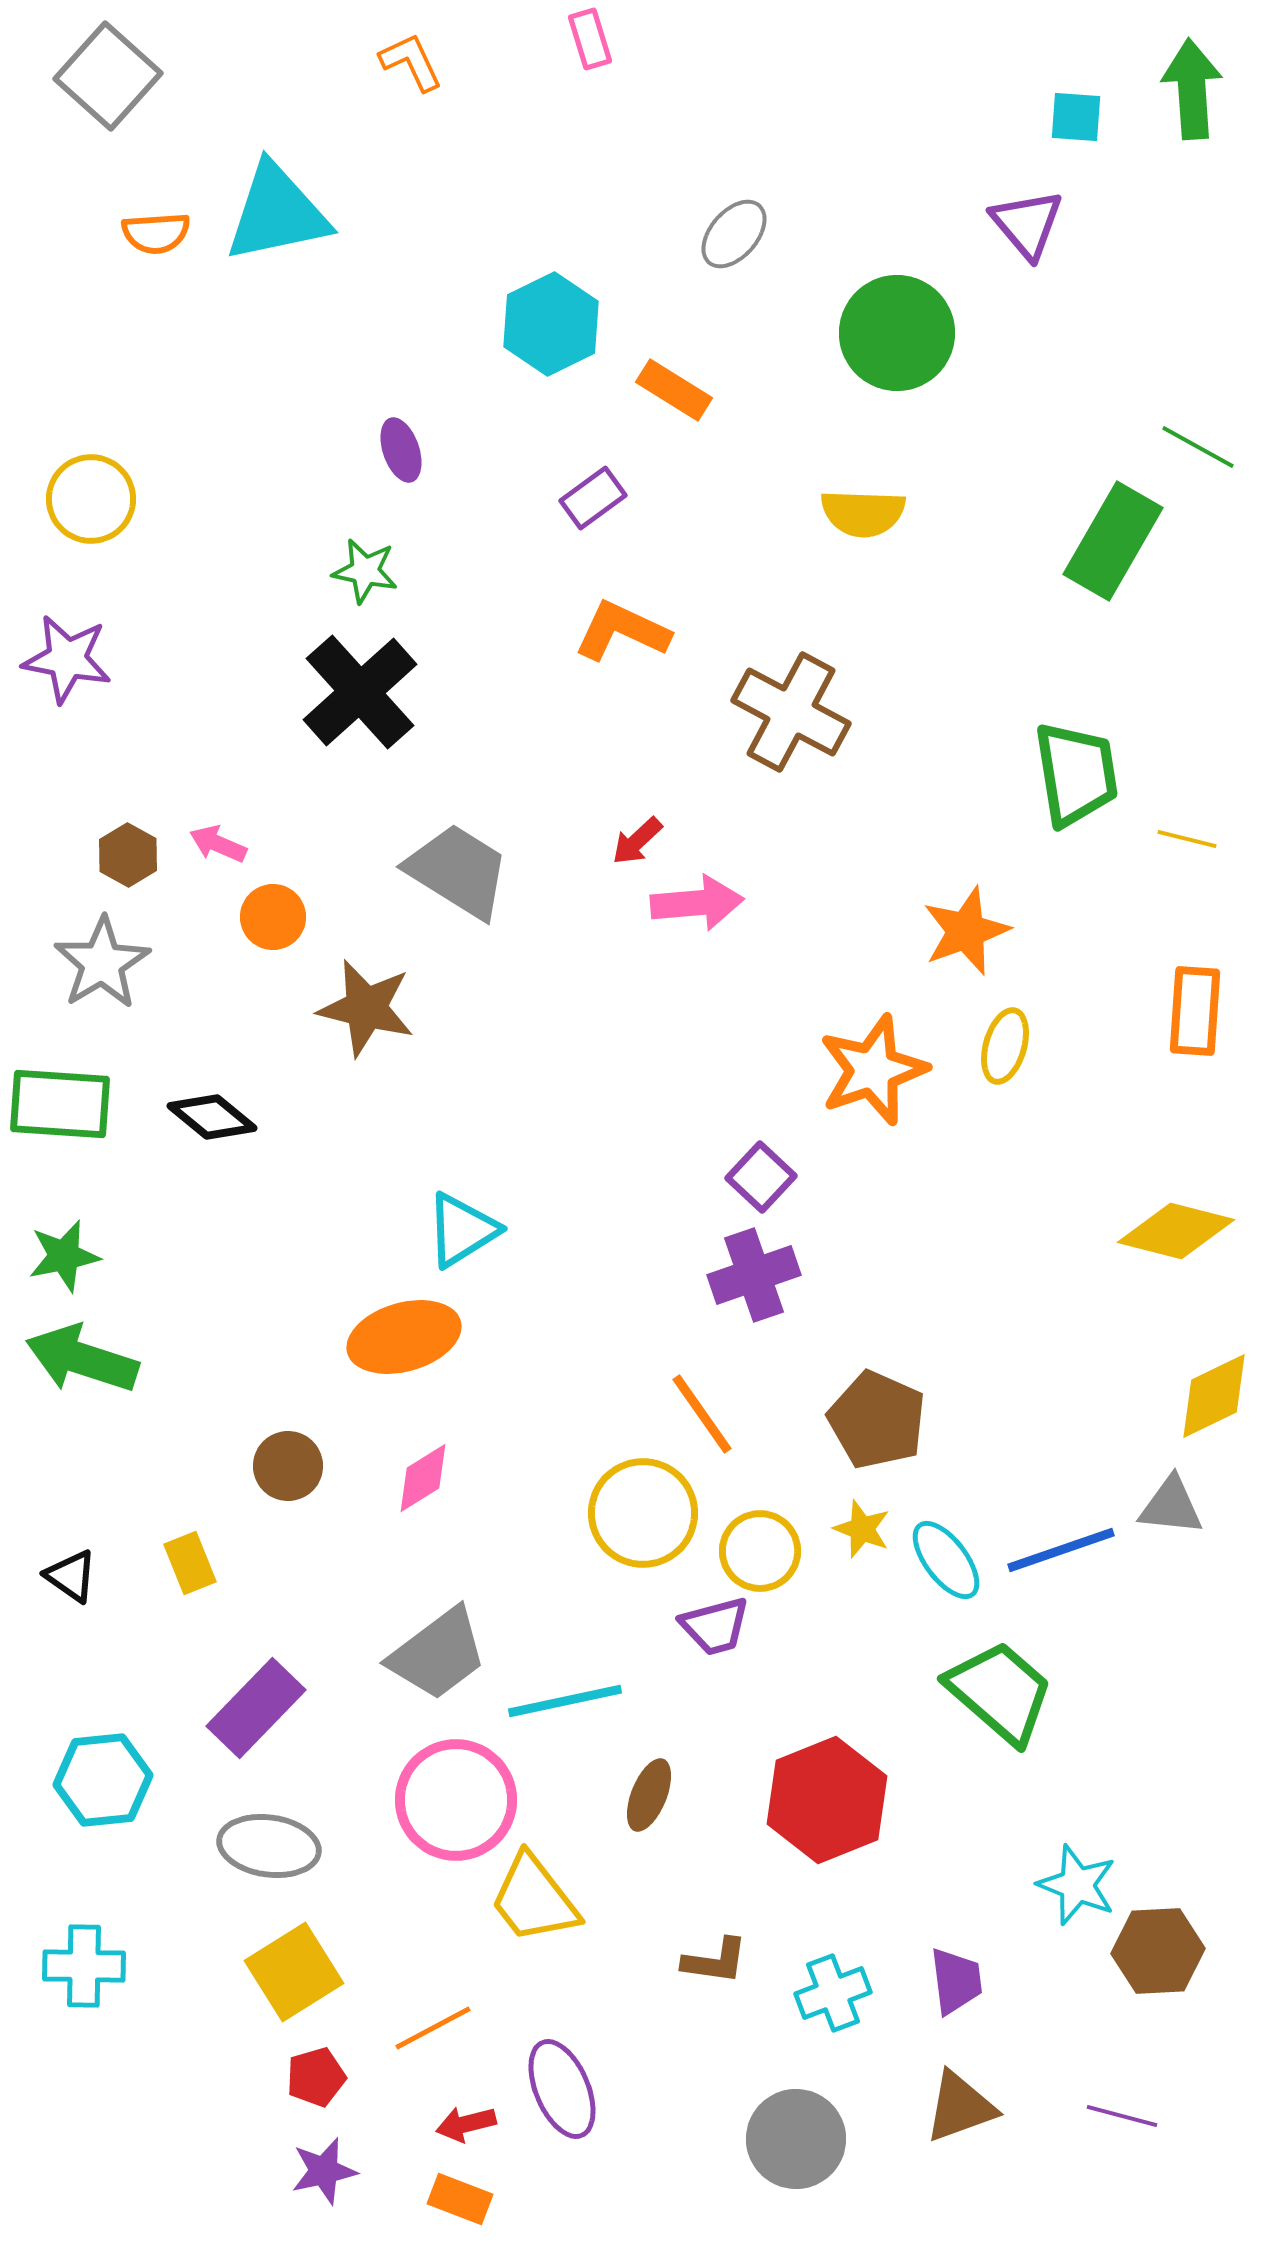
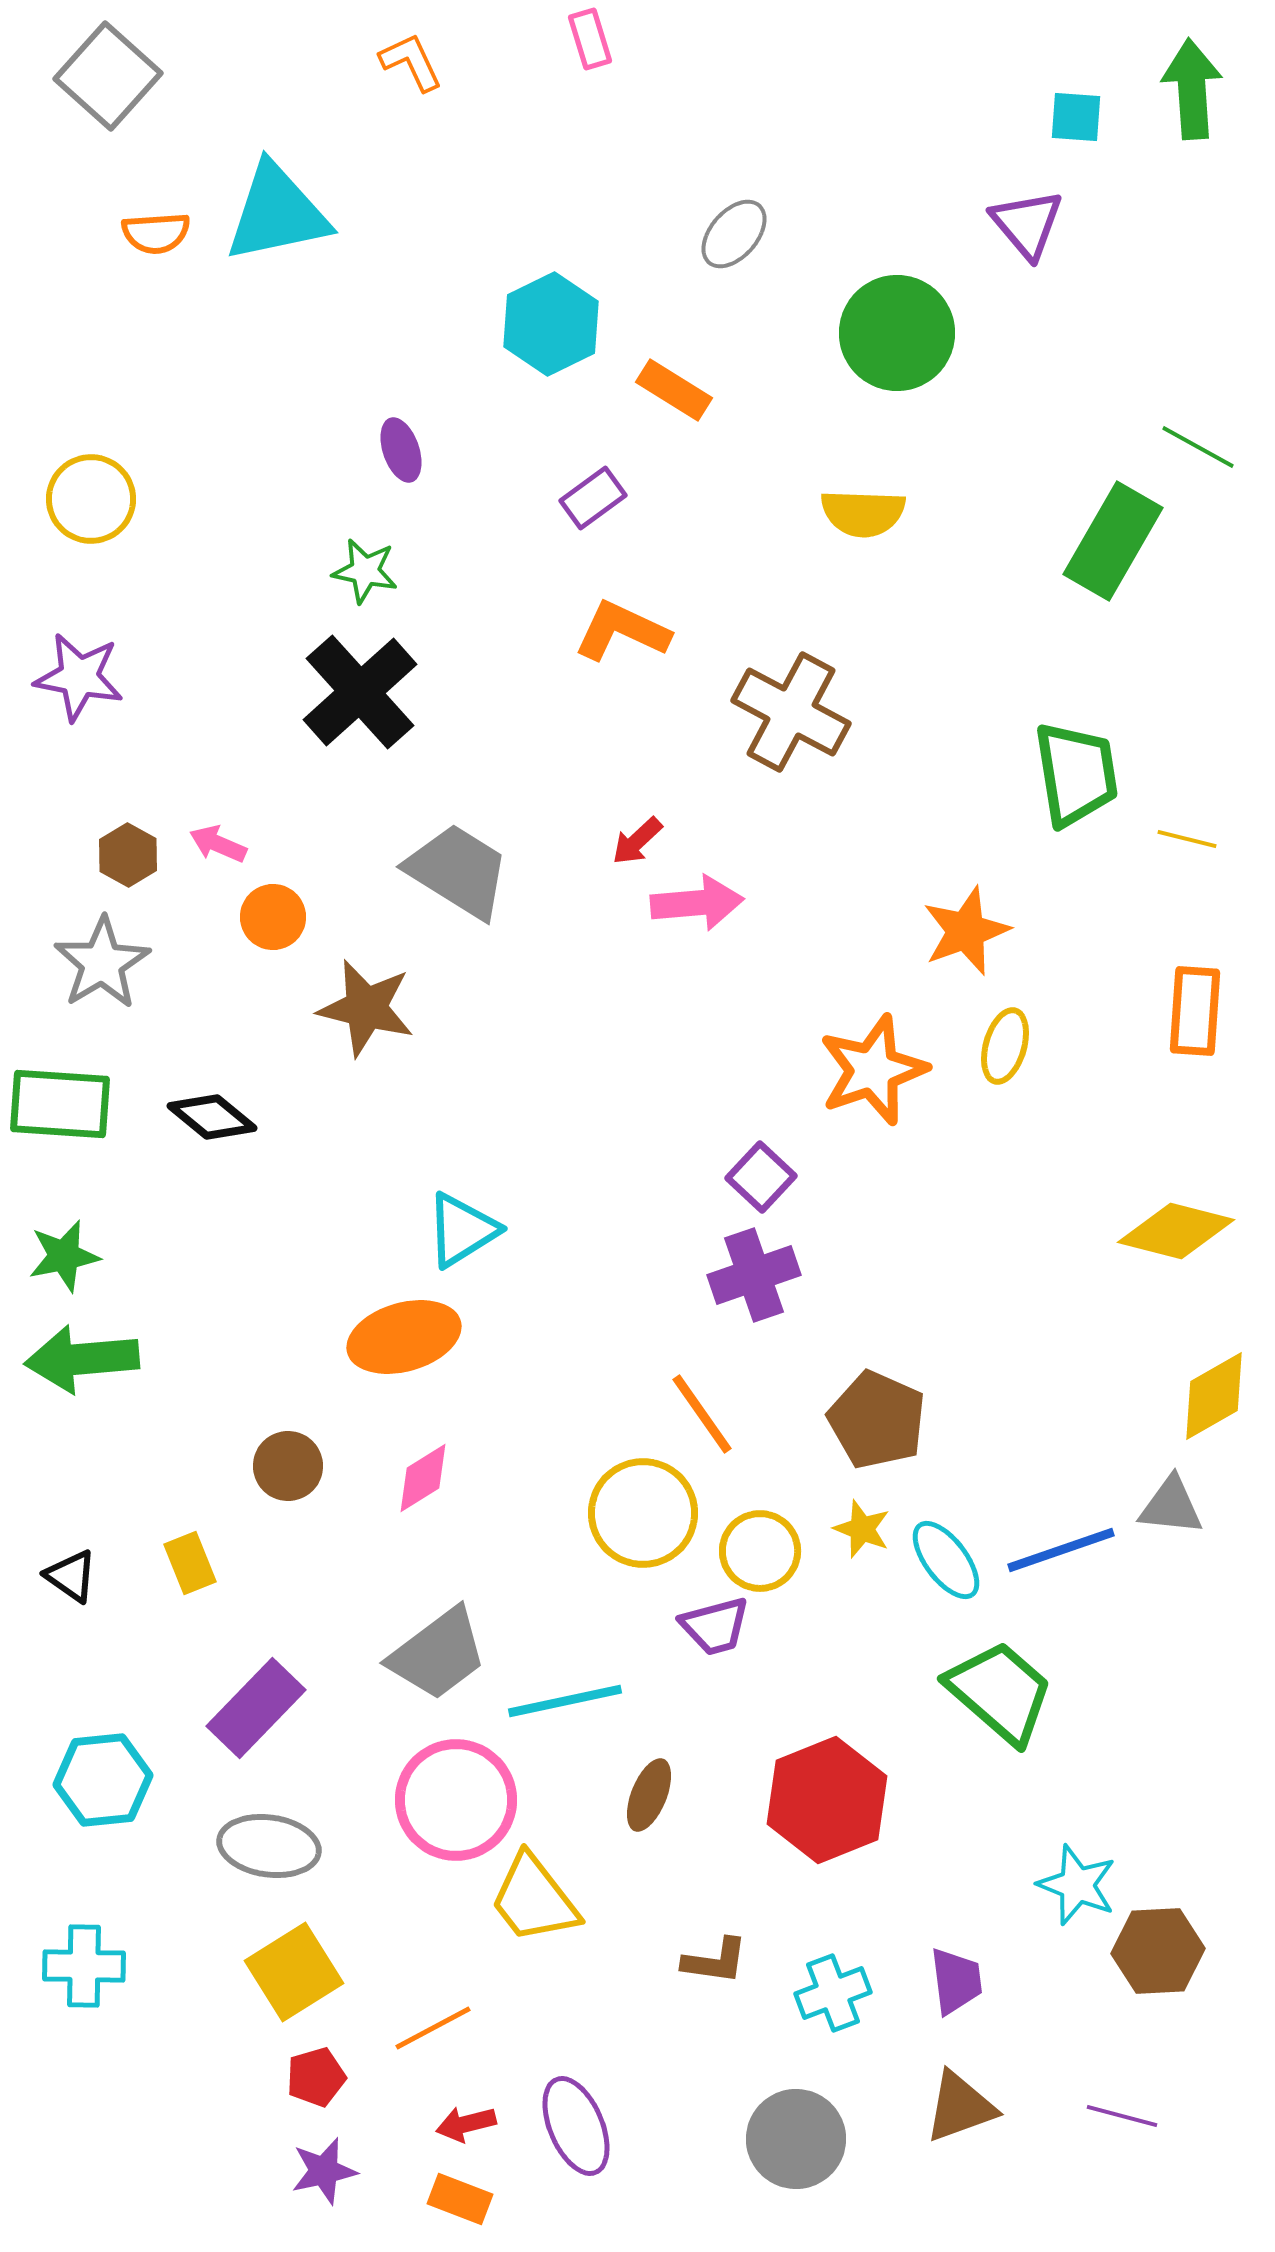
purple star at (67, 659): moved 12 px right, 18 px down
green arrow at (82, 1359): rotated 23 degrees counterclockwise
yellow diamond at (1214, 1396): rotated 4 degrees counterclockwise
purple ellipse at (562, 2089): moved 14 px right, 37 px down
